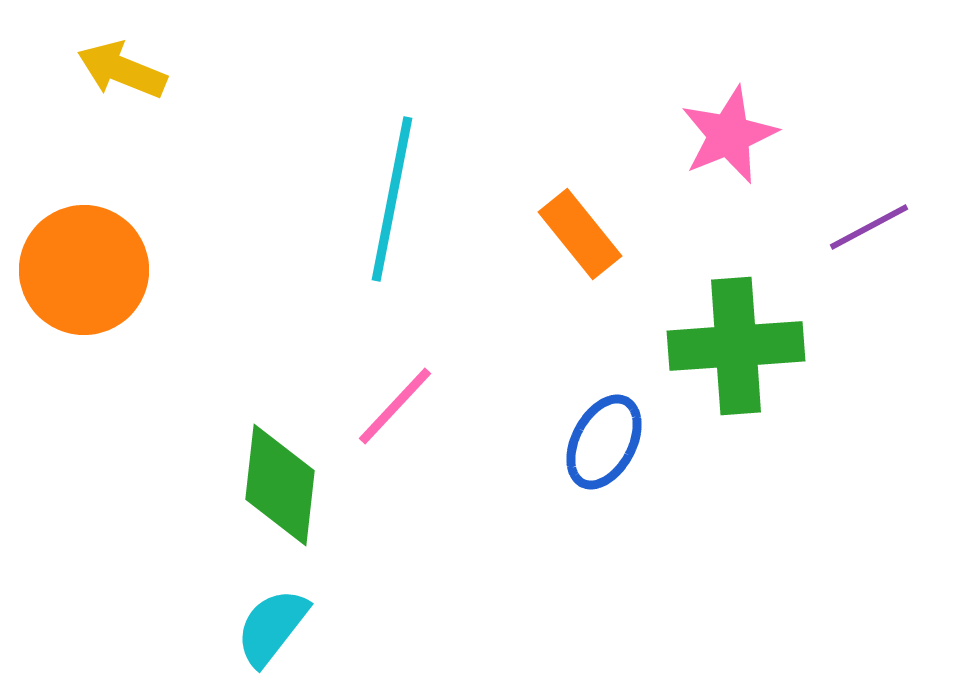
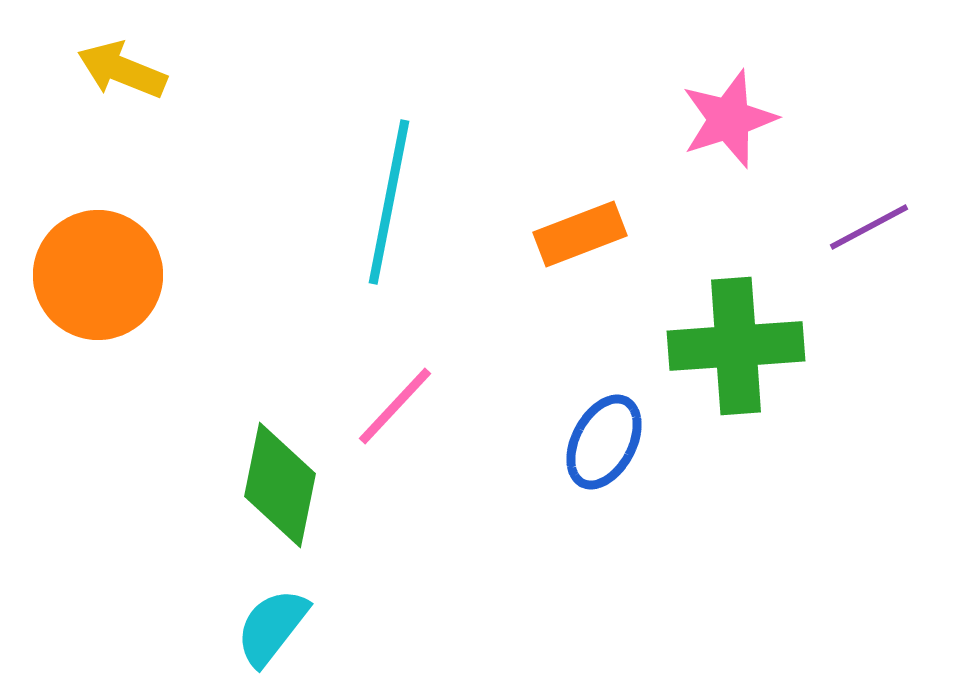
pink star: moved 16 px up; rotated 4 degrees clockwise
cyan line: moved 3 px left, 3 px down
orange rectangle: rotated 72 degrees counterclockwise
orange circle: moved 14 px right, 5 px down
green diamond: rotated 5 degrees clockwise
